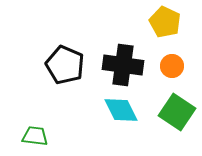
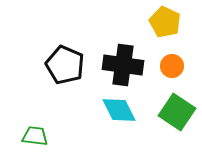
cyan diamond: moved 2 px left
